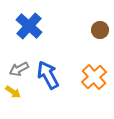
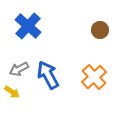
blue cross: moved 1 px left
yellow arrow: moved 1 px left
